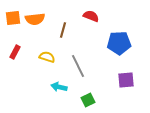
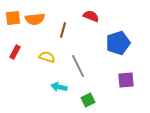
blue pentagon: moved 1 px left; rotated 15 degrees counterclockwise
